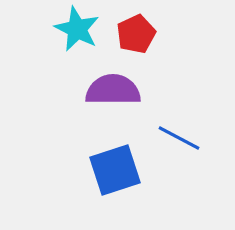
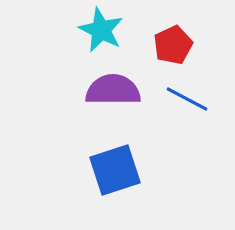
cyan star: moved 24 px right, 1 px down
red pentagon: moved 37 px right, 11 px down
blue line: moved 8 px right, 39 px up
